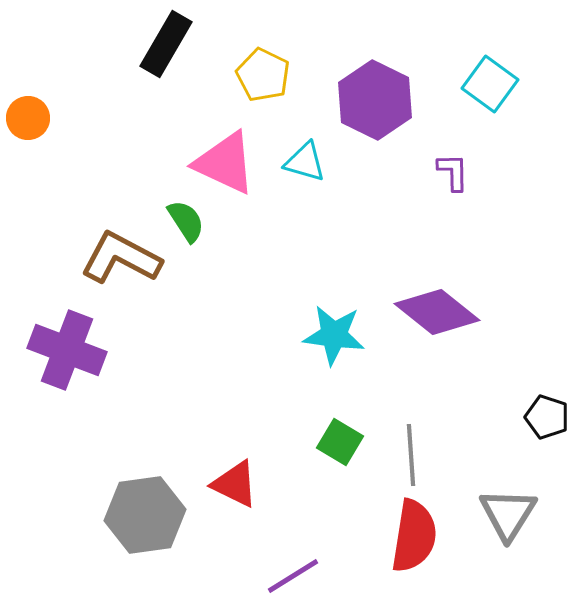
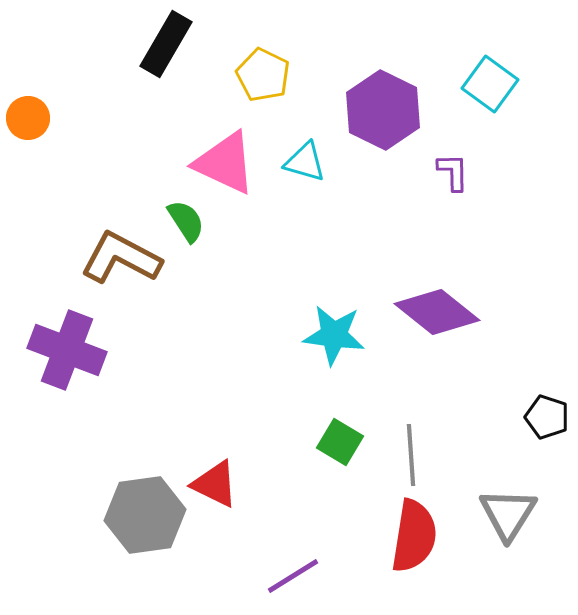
purple hexagon: moved 8 px right, 10 px down
red triangle: moved 20 px left
